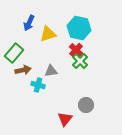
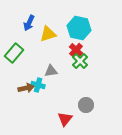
brown arrow: moved 3 px right, 18 px down
